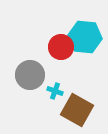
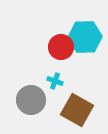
cyan hexagon: rotated 8 degrees counterclockwise
gray circle: moved 1 px right, 25 px down
cyan cross: moved 10 px up
